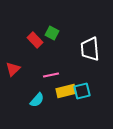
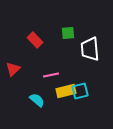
green square: moved 16 px right; rotated 32 degrees counterclockwise
cyan square: moved 2 px left
cyan semicircle: rotated 91 degrees counterclockwise
